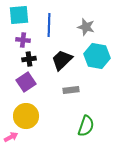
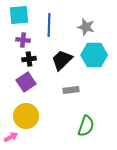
cyan hexagon: moved 3 px left, 1 px up; rotated 10 degrees counterclockwise
